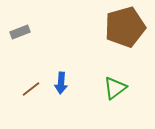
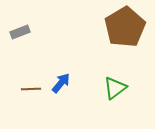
brown pentagon: rotated 15 degrees counterclockwise
blue arrow: rotated 145 degrees counterclockwise
brown line: rotated 36 degrees clockwise
